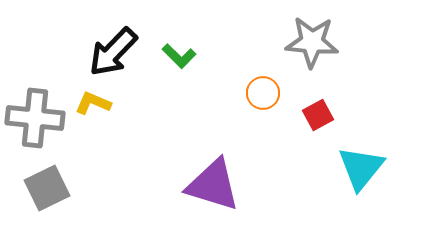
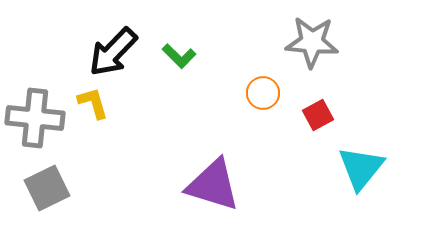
yellow L-shape: rotated 51 degrees clockwise
